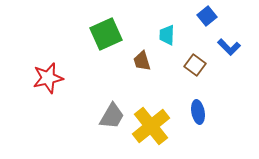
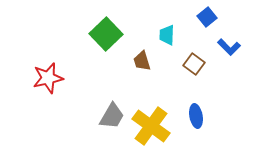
blue square: moved 1 px down
green square: rotated 20 degrees counterclockwise
brown square: moved 1 px left, 1 px up
blue ellipse: moved 2 px left, 4 px down
yellow cross: rotated 15 degrees counterclockwise
